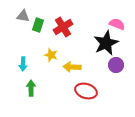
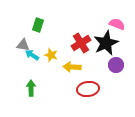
gray triangle: moved 29 px down
red cross: moved 18 px right, 16 px down
cyan arrow: moved 9 px right, 9 px up; rotated 120 degrees clockwise
red ellipse: moved 2 px right, 2 px up; rotated 25 degrees counterclockwise
